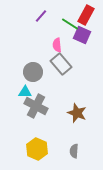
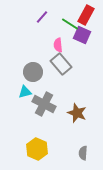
purple line: moved 1 px right, 1 px down
pink semicircle: moved 1 px right
cyan triangle: rotated 16 degrees counterclockwise
gray cross: moved 8 px right, 2 px up
gray semicircle: moved 9 px right, 2 px down
